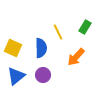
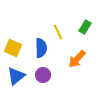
orange arrow: moved 1 px right, 2 px down
